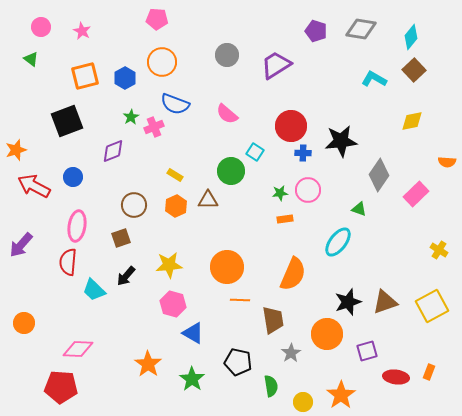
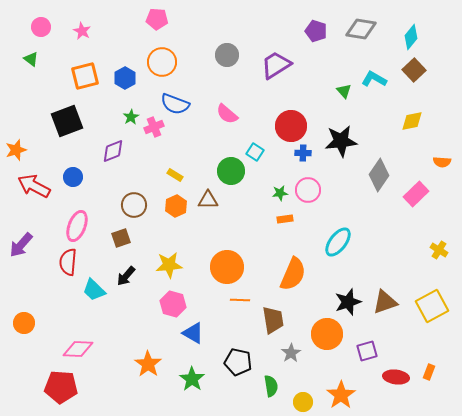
orange semicircle at (447, 162): moved 5 px left
green triangle at (359, 209): moved 15 px left, 118 px up; rotated 28 degrees clockwise
pink ellipse at (77, 226): rotated 12 degrees clockwise
